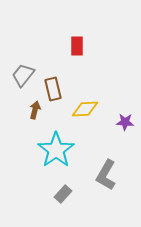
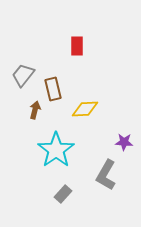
purple star: moved 1 px left, 20 px down
